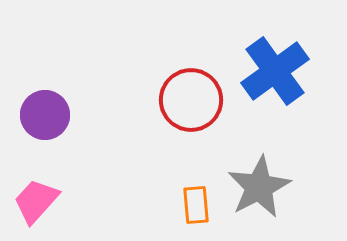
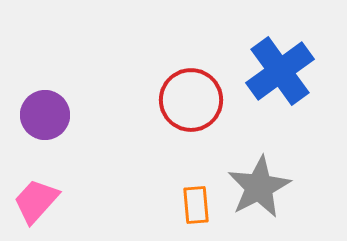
blue cross: moved 5 px right
